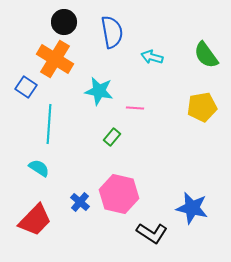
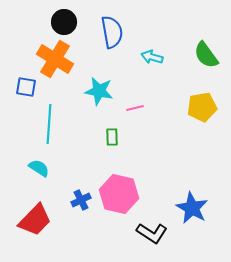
blue square: rotated 25 degrees counterclockwise
pink line: rotated 18 degrees counterclockwise
green rectangle: rotated 42 degrees counterclockwise
blue cross: moved 1 px right, 2 px up; rotated 24 degrees clockwise
blue star: rotated 16 degrees clockwise
